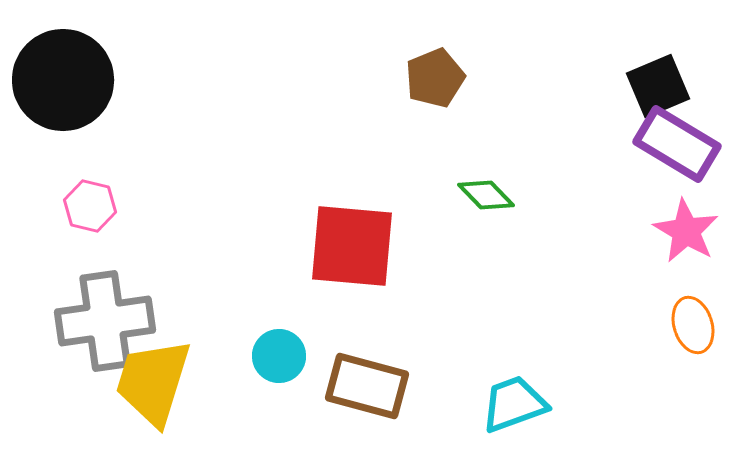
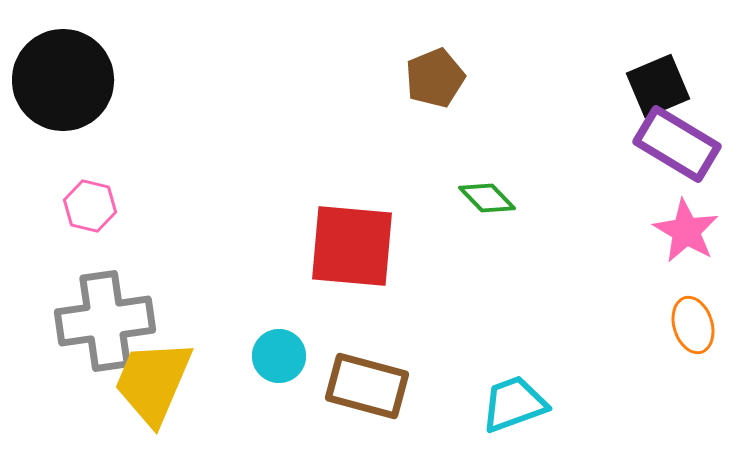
green diamond: moved 1 px right, 3 px down
yellow trapezoid: rotated 6 degrees clockwise
